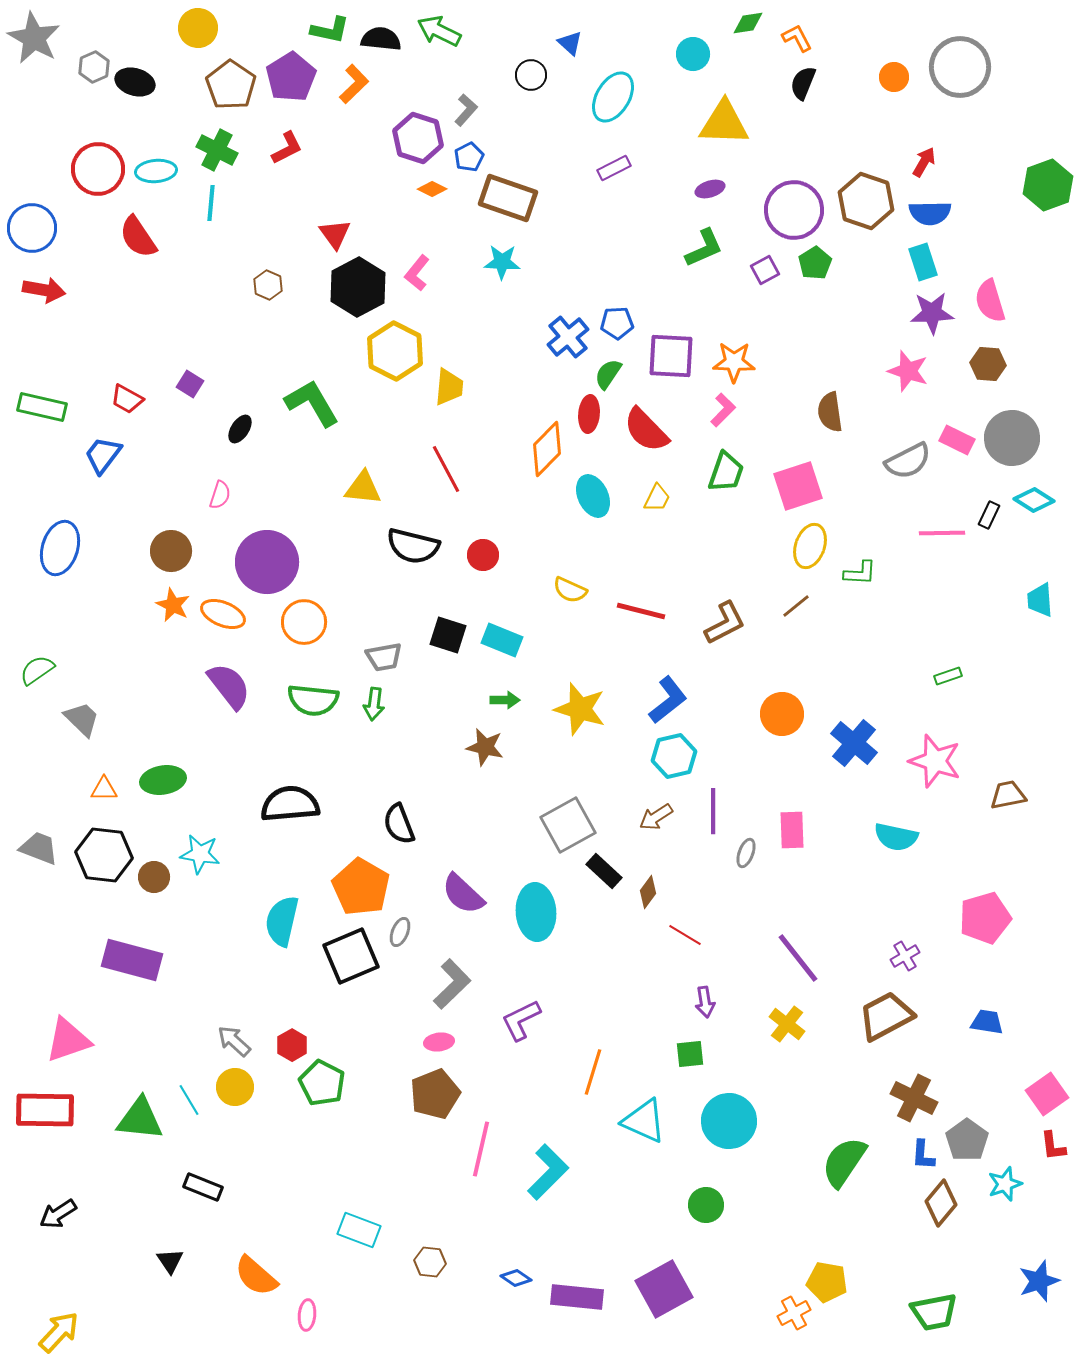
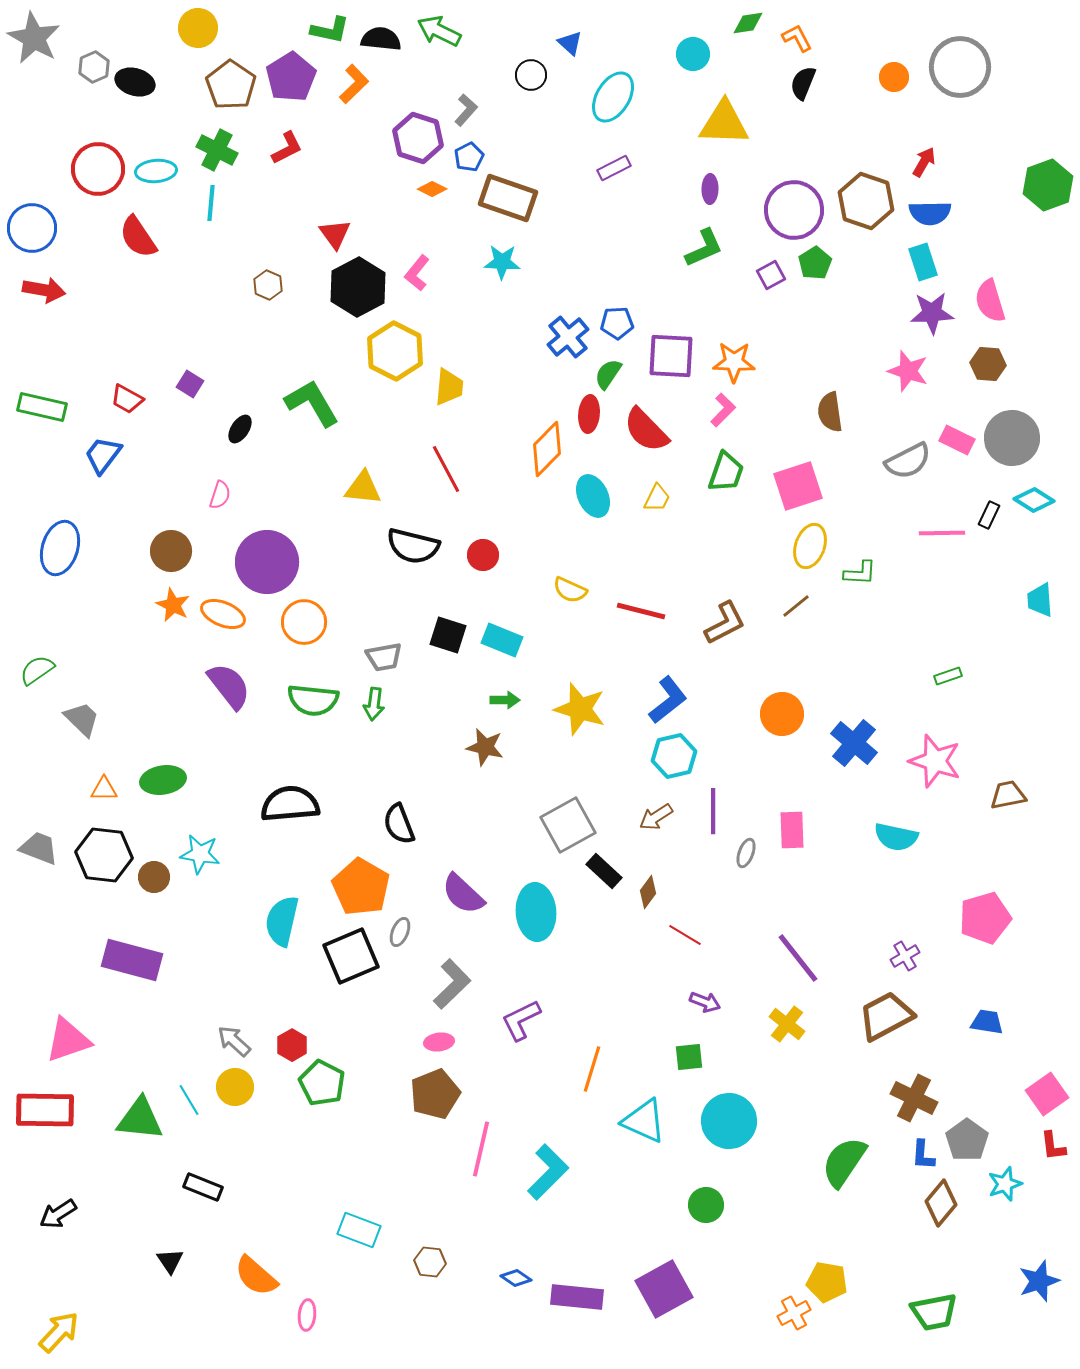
purple ellipse at (710, 189): rotated 72 degrees counterclockwise
purple square at (765, 270): moved 6 px right, 5 px down
purple arrow at (705, 1002): rotated 60 degrees counterclockwise
green square at (690, 1054): moved 1 px left, 3 px down
orange line at (593, 1072): moved 1 px left, 3 px up
